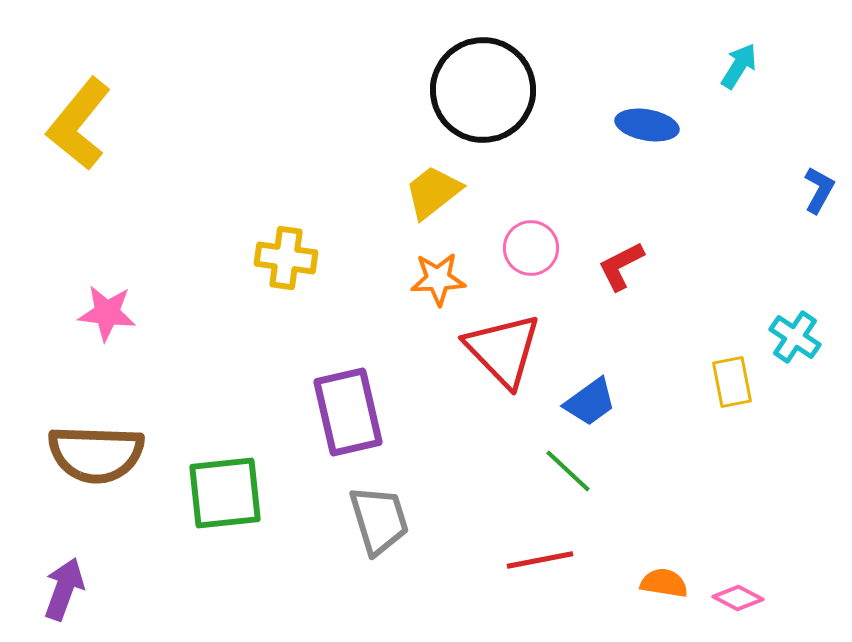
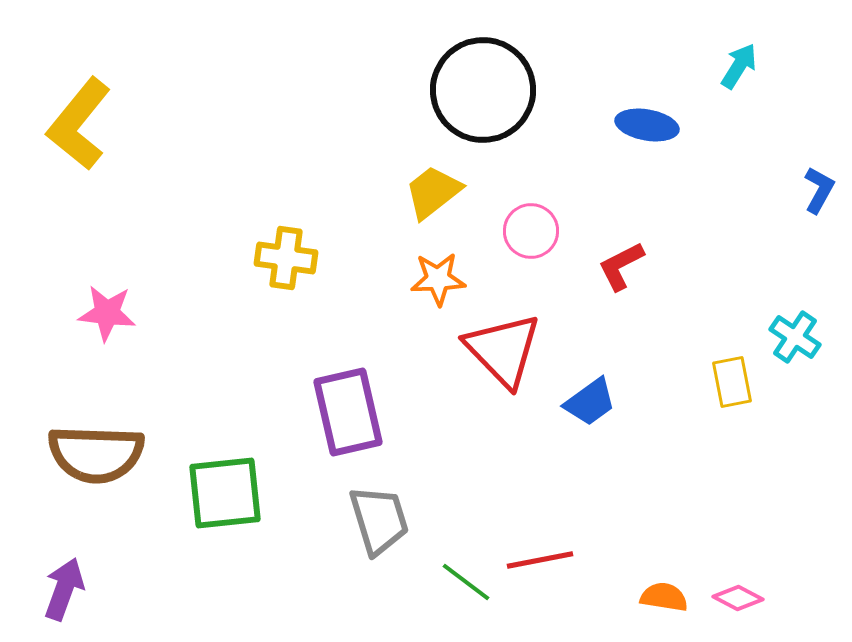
pink circle: moved 17 px up
green line: moved 102 px left, 111 px down; rotated 6 degrees counterclockwise
orange semicircle: moved 14 px down
